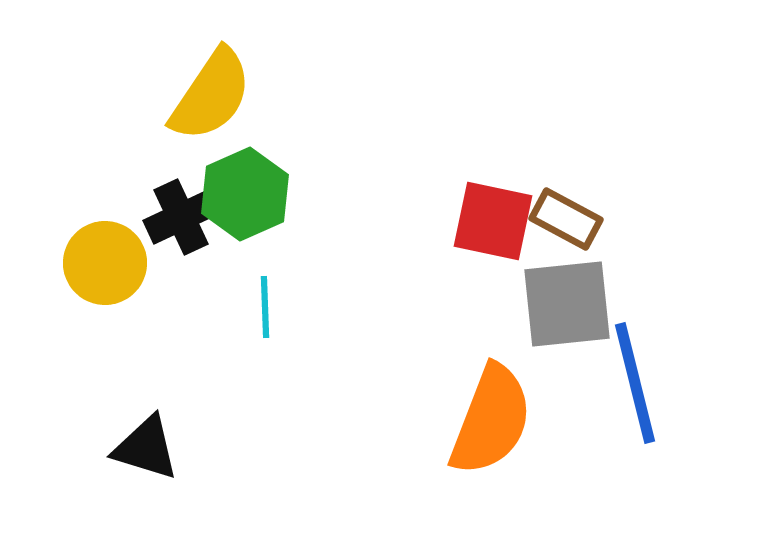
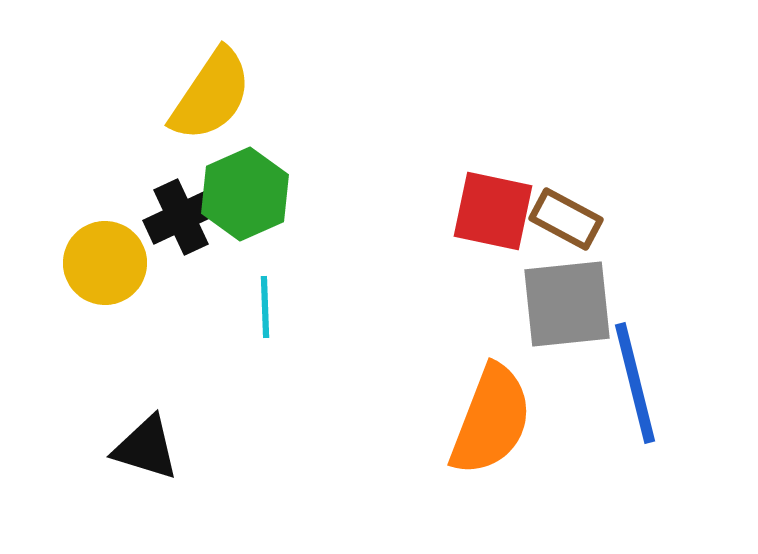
red square: moved 10 px up
